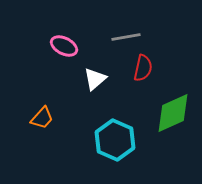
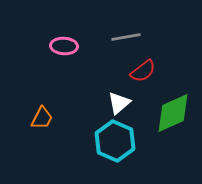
pink ellipse: rotated 24 degrees counterclockwise
red semicircle: moved 3 px down; rotated 40 degrees clockwise
white triangle: moved 24 px right, 24 px down
orange trapezoid: rotated 15 degrees counterclockwise
cyan hexagon: moved 1 px down
